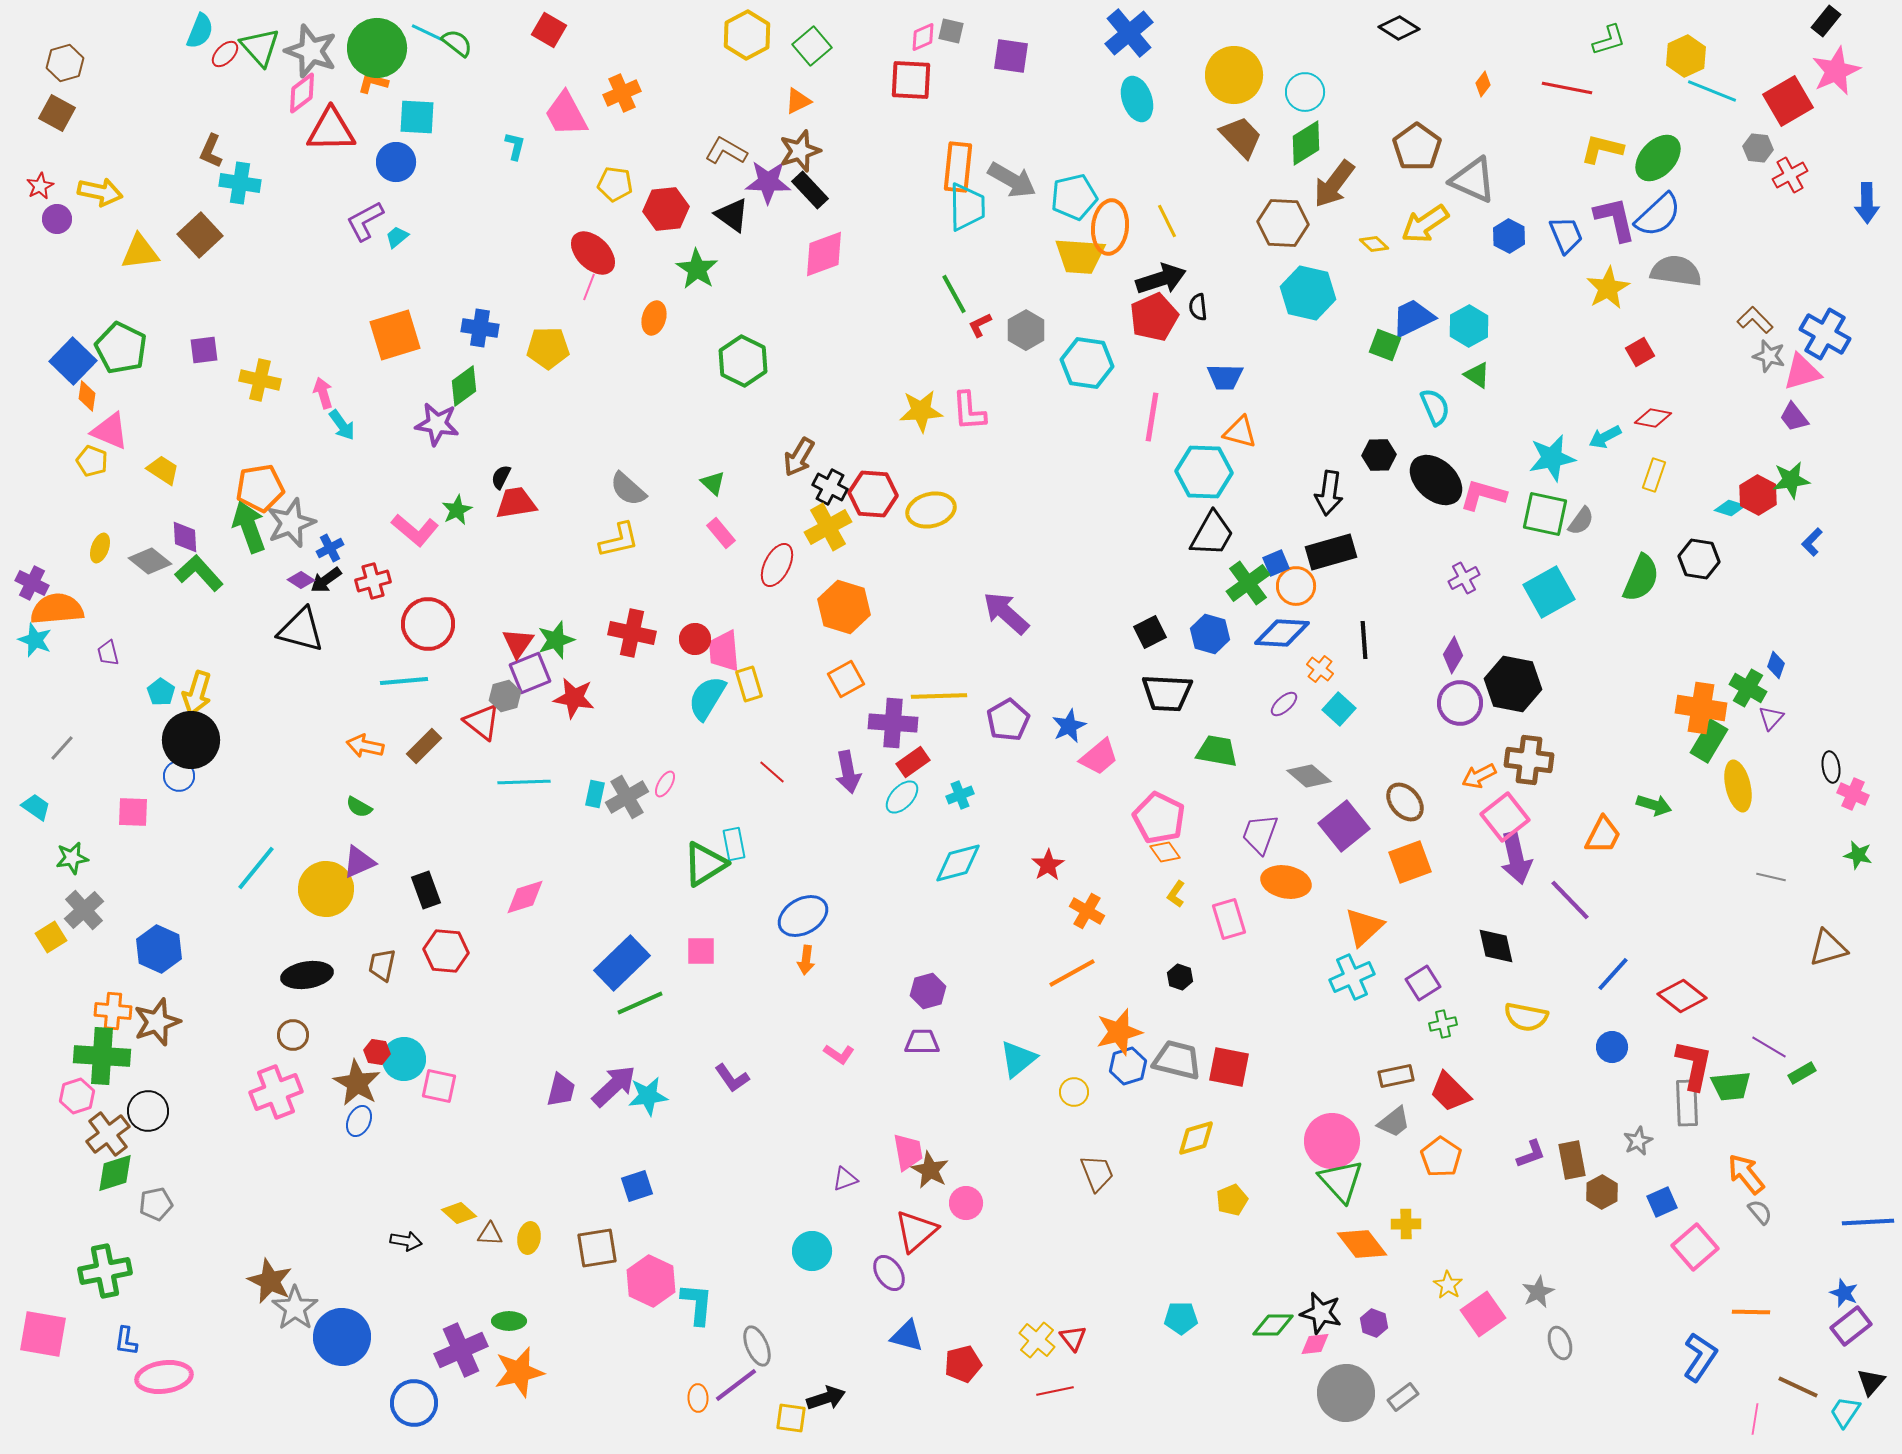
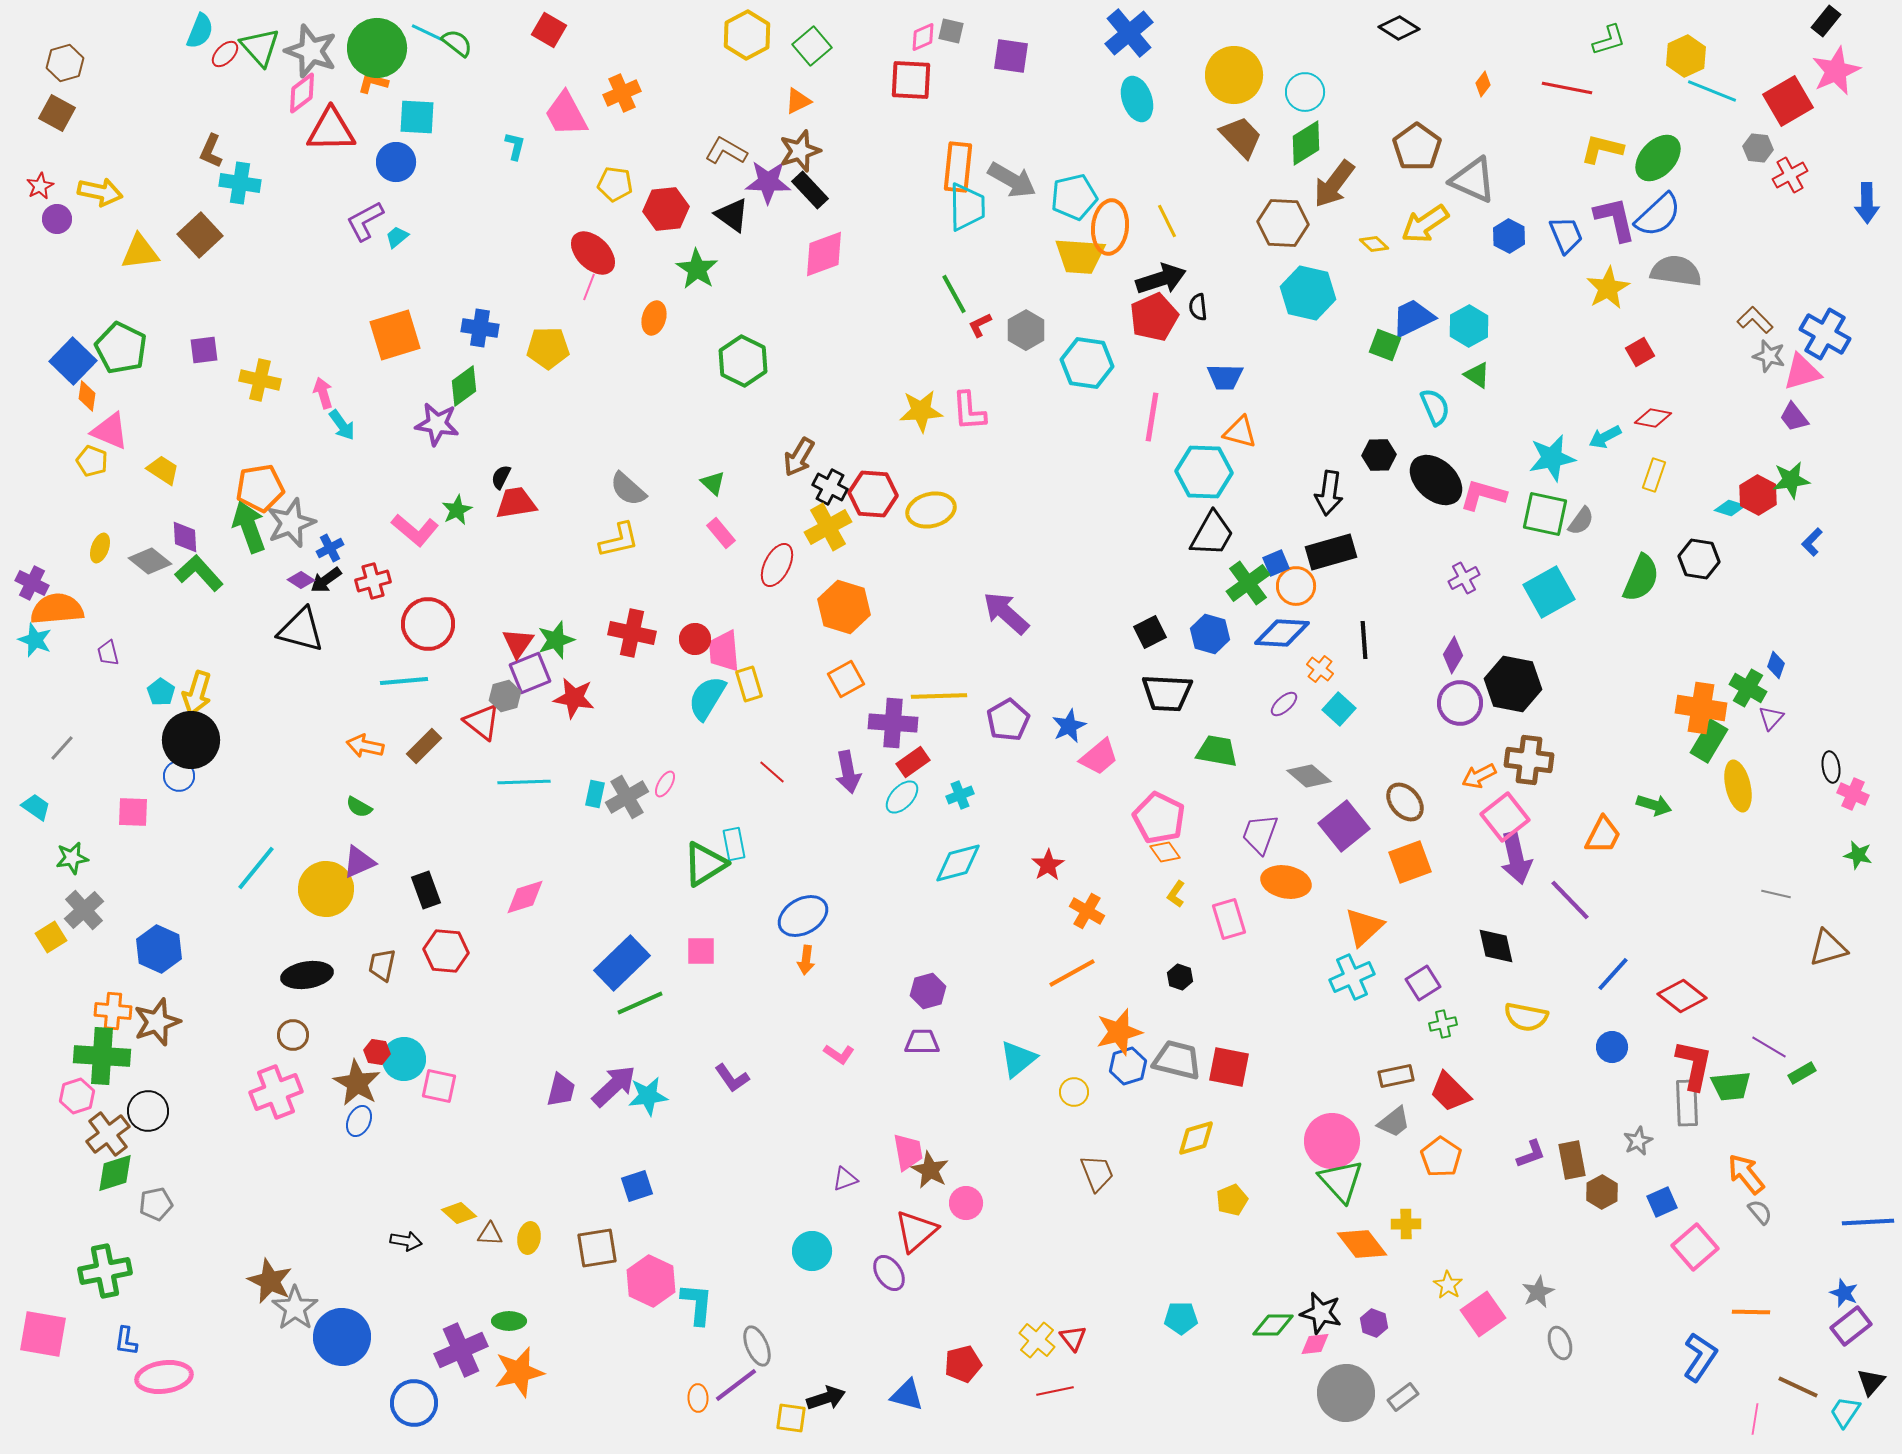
gray line at (1771, 877): moved 5 px right, 17 px down
blue triangle at (907, 1336): moved 59 px down
